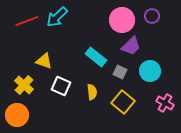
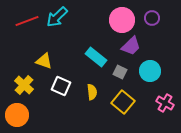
purple circle: moved 2 px down
